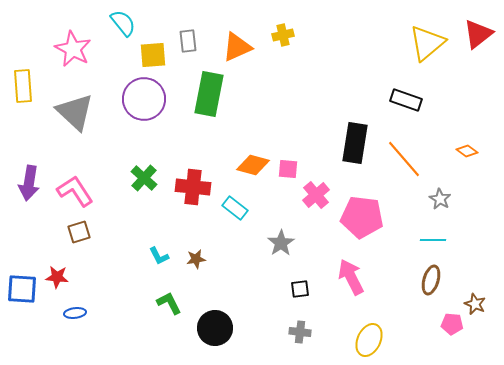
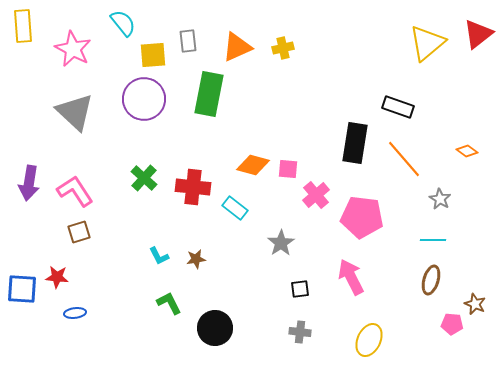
yellow cross at (283, 35): moved 13 px down
yellow rectangle at (23, 86): moved 60 px up
black rectangle at (406, 100): moved 8 px left, 7 px down
